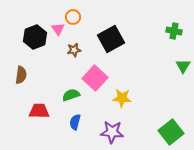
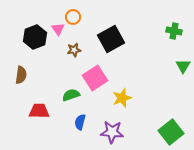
pink square: rotated 15 degrees clockwise
yellow star: rotated 24 degrees counterclockwise
blue semicircle: moved 5 px right
